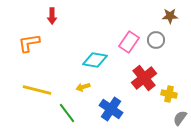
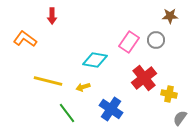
orange L-shape: moved 4 px left, 4 px up; rotated 45 degrees clockwise
yellow line: moved 11 px right, 9 px up
